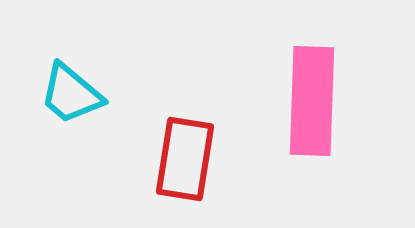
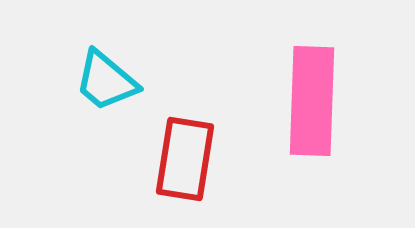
cyan trapezoid: moved 35 px right, 13 px up
